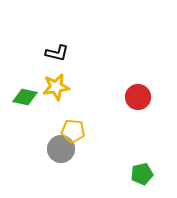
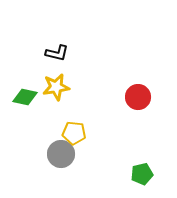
yellow pentagon: moved 1 px right, 2 px down
gray circle: moved 5 px down
